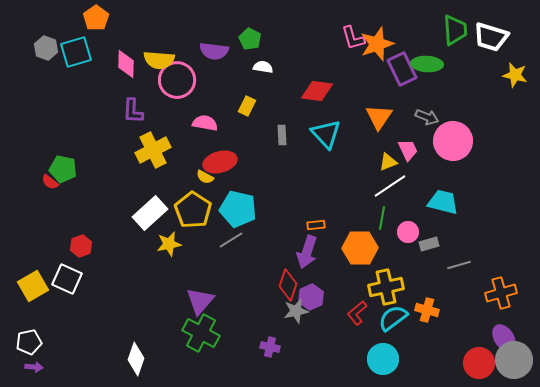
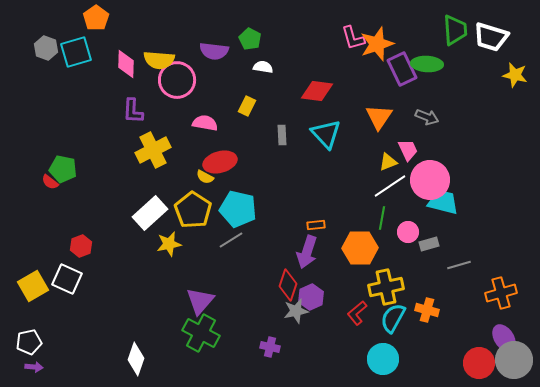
pink circle at (453, 141): moved 23 px left, 39 px down
cyan semicircle at (393, 318): rotated 24 degrees counterclockwise
